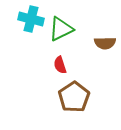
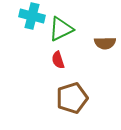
cyan cross: moved 1 px right, 3 px up
red semicircle: moved 2 px left, 5 px up
brown pentagon: moved 2 px left, 1 px down; rotated 16 degrees clockwise
